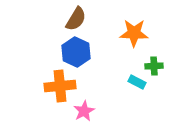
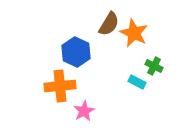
brown semicircle: moved 33 px right, 5 px down
orange star: rotated 24 degrees clockwise
green cross: rotated 30 degrees clockwise
